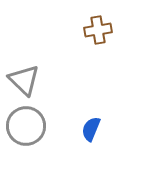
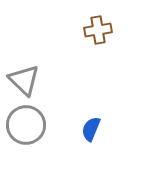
gray circle: moved 1 px up
